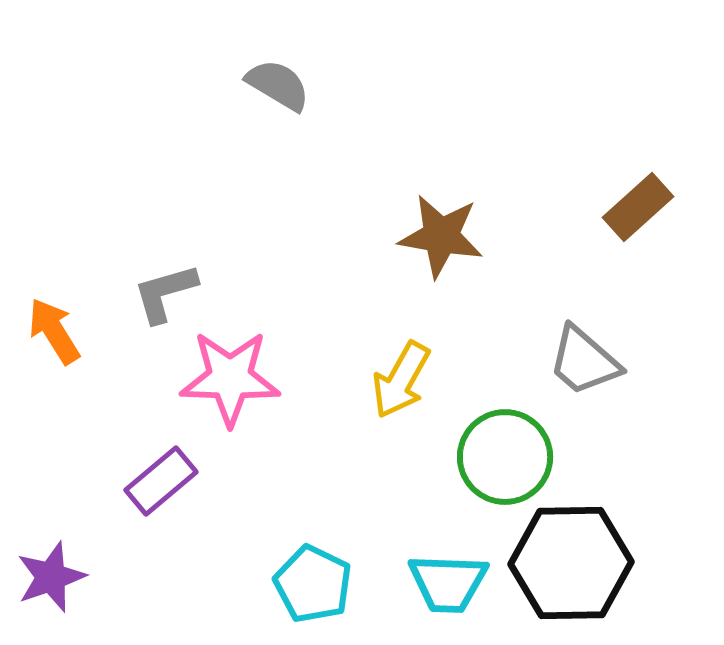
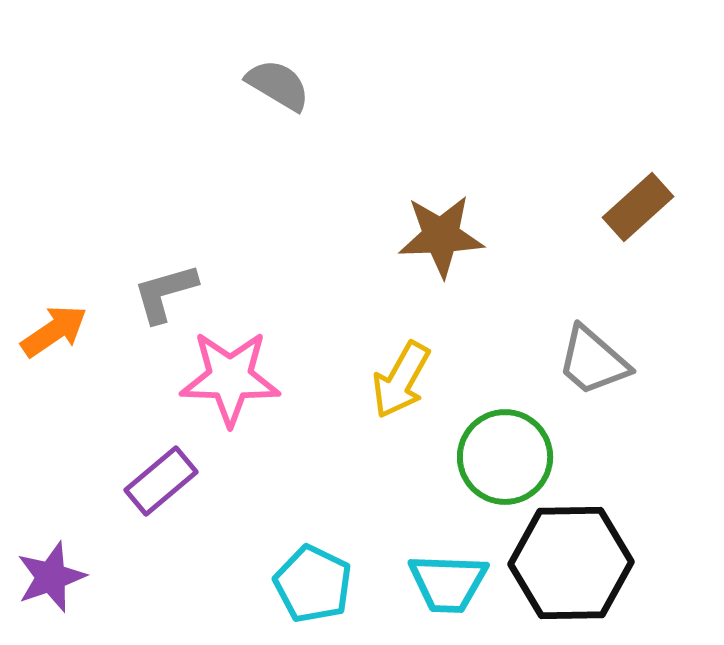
brown star: rotated 12 degrees counterclockwise
orange arrow: rotated 88 degrees clockwise
gray trapezoid: moved 9 px right
